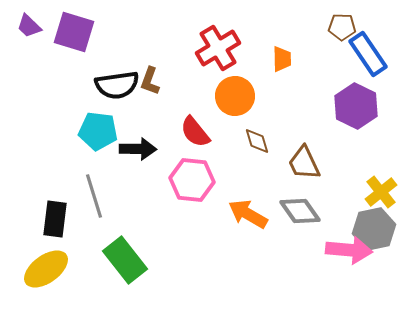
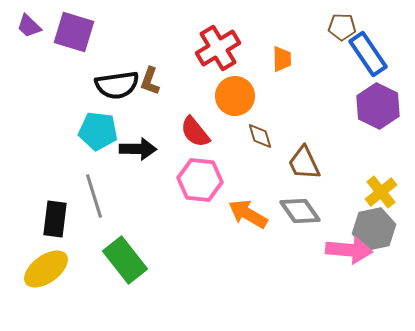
purple hexagon: moved 22 px right
brown diamond: moved 3 px right, 5 px up
pink hexagon: moved 8 px right
